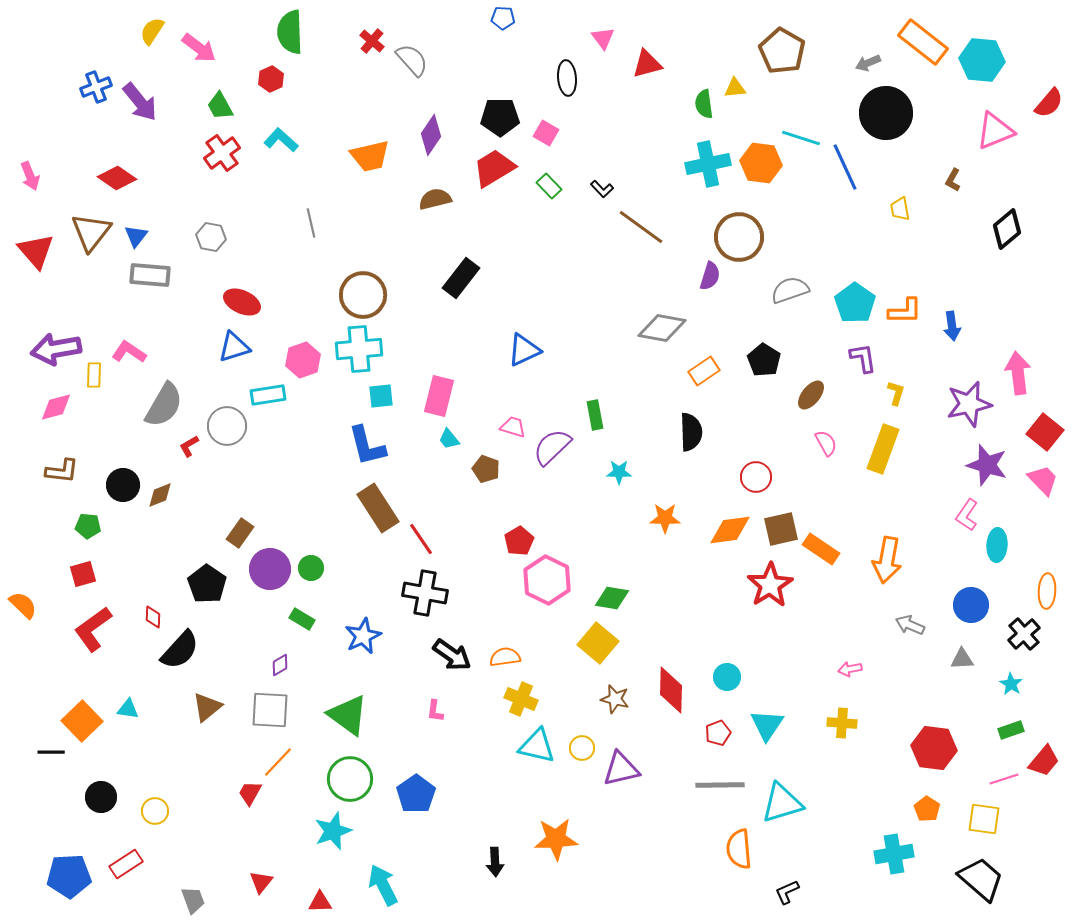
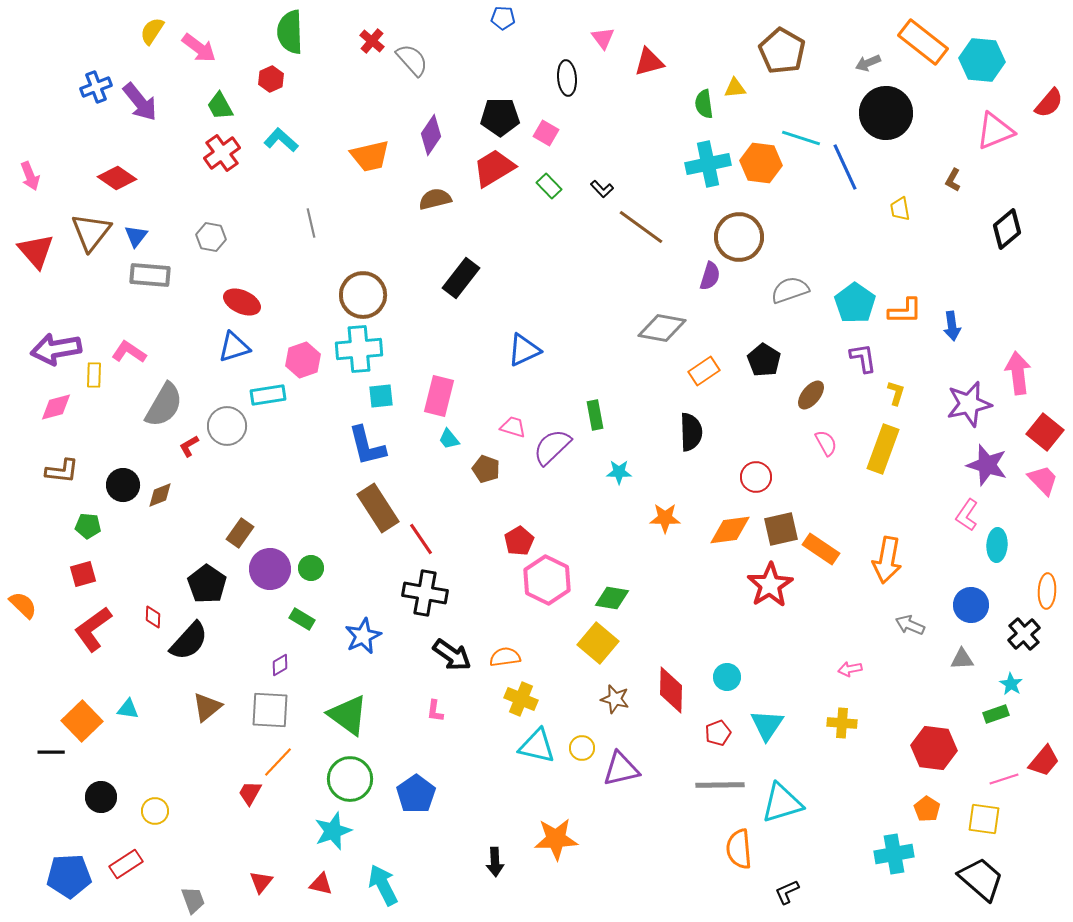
red triangle at (647, 64): moved 2 px right, 2 px up
black semicircle at (180, 650): moved 9 px right, 9 px up
green rectangle at (1011, 730): moved 15 px left, 16 px up
red triangle at (320, 902): moved 1 px right, 18 px up; rotated 15 degrees clockwise
